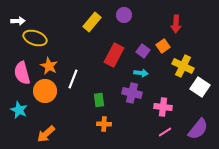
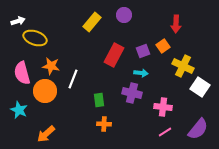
white arrow: rotated 16 degrees counterclockwise
purple square: rotated 32 degrees clockwise
orange star: moved 2 px right; rotated 18 degrees counterclockwise
